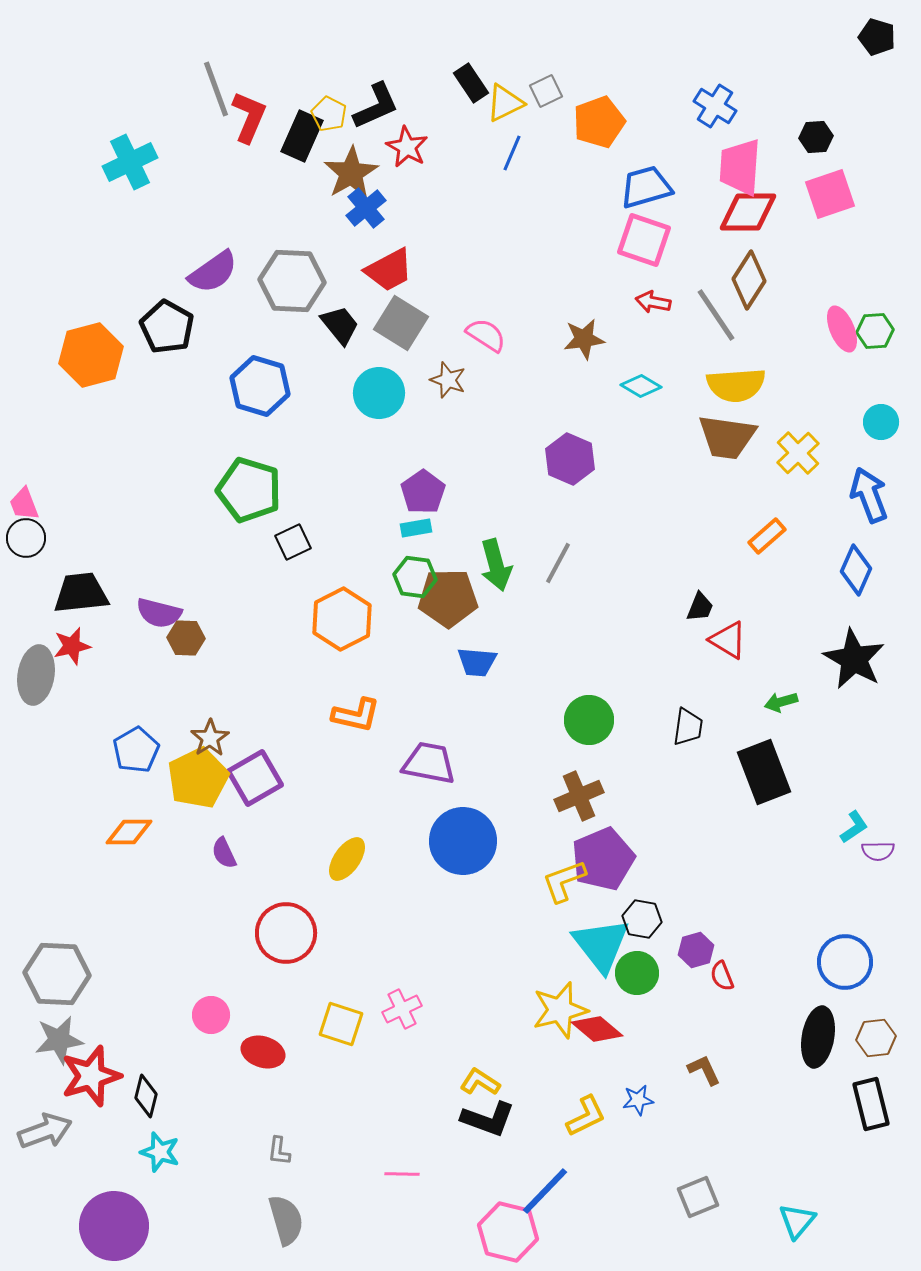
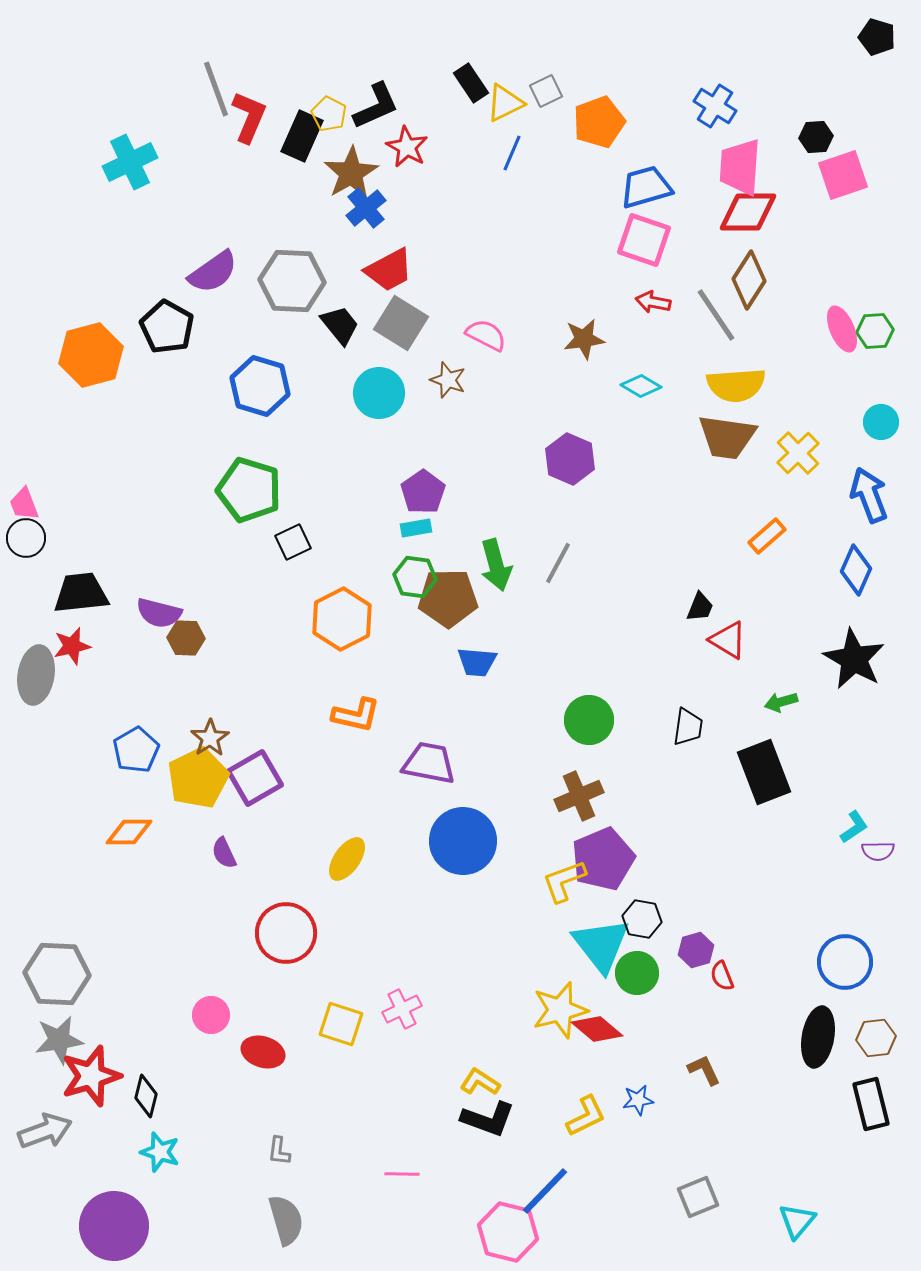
pink square at (830, 194): moved 13 px right, 19 px up
pink semicircle at (486, 335): rotated 6 degrees counterclockwise
